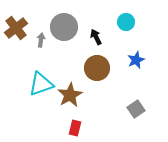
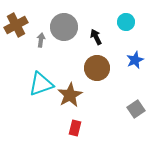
brown cross: moved 3 px up; rotated 10 degrees clockwise
blue star: moved 1 px left
